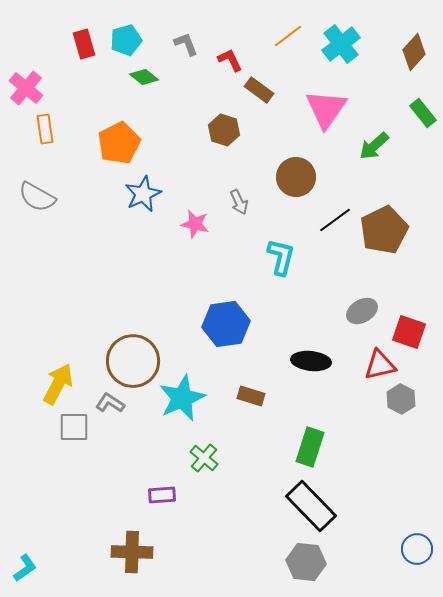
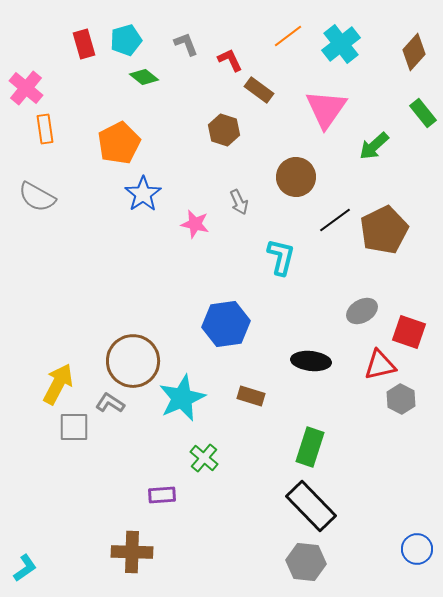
blue star at (143, 194): rotated 9 degrees counterclockwise
